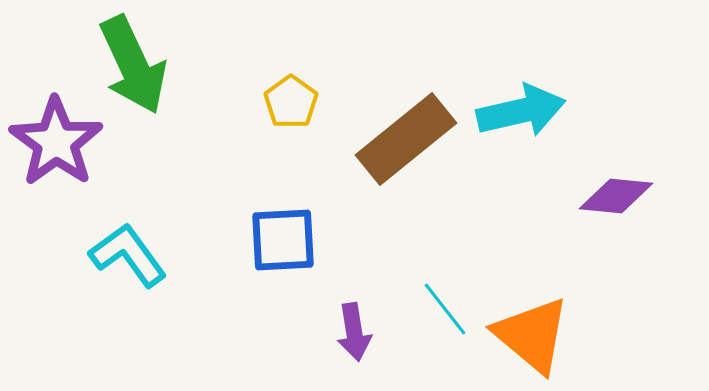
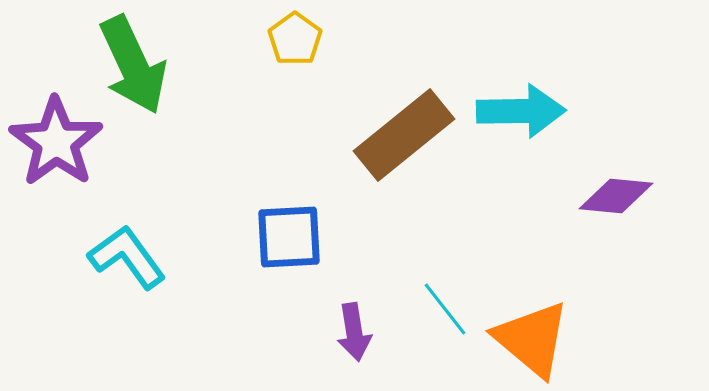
yellow pentagon: moved 4 px right, 63 px up
cyan arrow: rotated 12 degrees clockwise
brown rectangle: moved 2 px left, 4 px up
blue square: moved 6 px right, 3 px up
cyan L-shape: moved 1 px left, 2 px down
orange triangle: moved 4 px down
